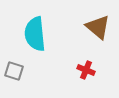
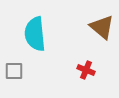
brown triangle: moved 4 px right
gray square: rotated 18 degrees counterclockwise
